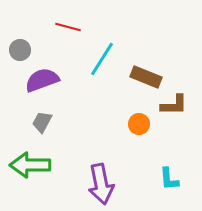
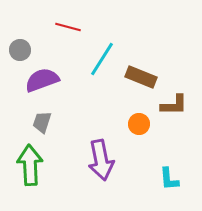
brown rectangle: moved 5 px left
gray trapezoid: rotated 10 degrees counterclockwise
green arrow: rotated 87 degrees clockwise
purple arrow: moved 24 px up
